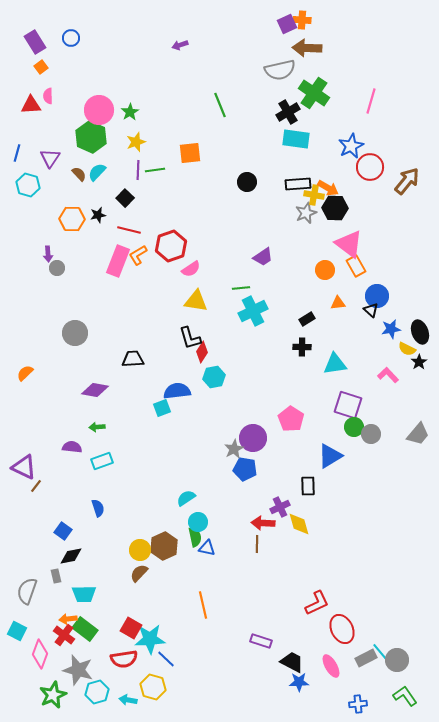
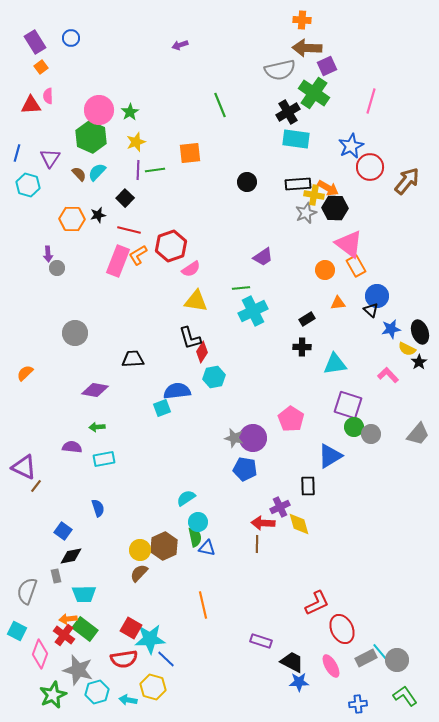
purple square at (287, 24): moved 40 px right, 42 px down
gray star at (234, 449): moved 11 px up; rotated 30 degrees counterclockwise
cyan rectangle at (102, 461): moved 2 px right, 2 px up; rotated 10 degrees clockwise
